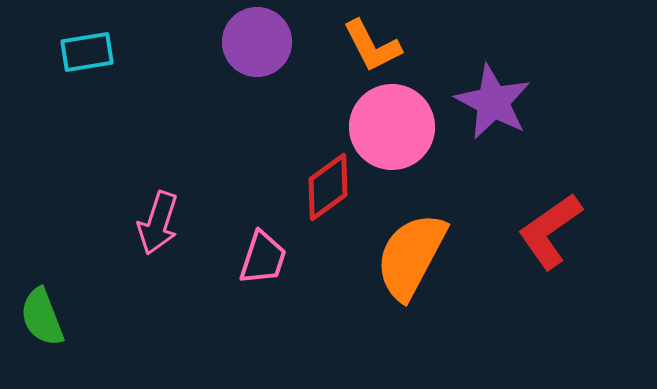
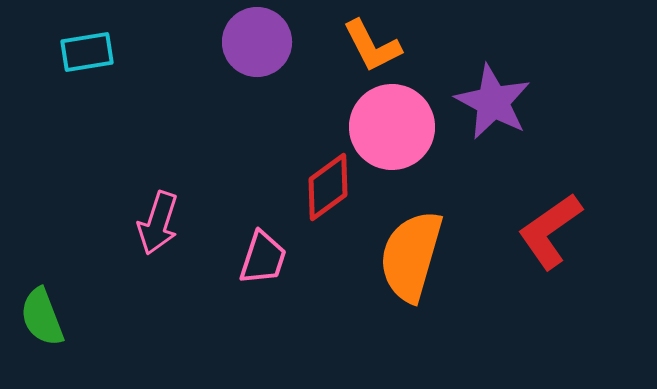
orange semicircle: rotated 12 degrees counterclockwise
